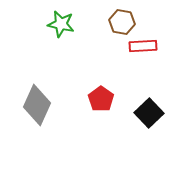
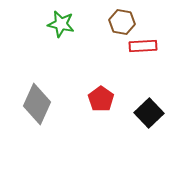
gray diamond: moved 1 px up
